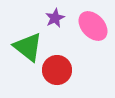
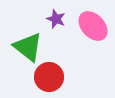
purple star: moved 1 px right, 1 px down; rotated 24 degrees counterclockwise
red circle: moved 8 px left, 7 px down
